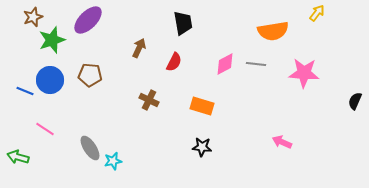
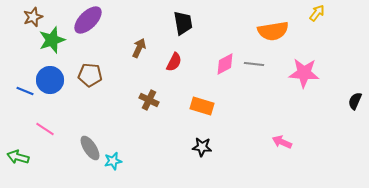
gray line: moved 2 px left
